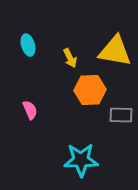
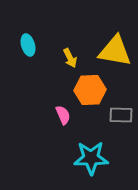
pink semicircle: moved 33 px right, 5 px down
cyan star: moved 10 px right, 2 px up
